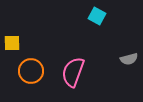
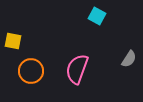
yellow square: moved 1 px right, 2 px up; rotated 12 degrees clockwise
gray semicircle: rotated 42 degrees counterclockwise
pink semicircle: moved 4 px right, 3 px up
